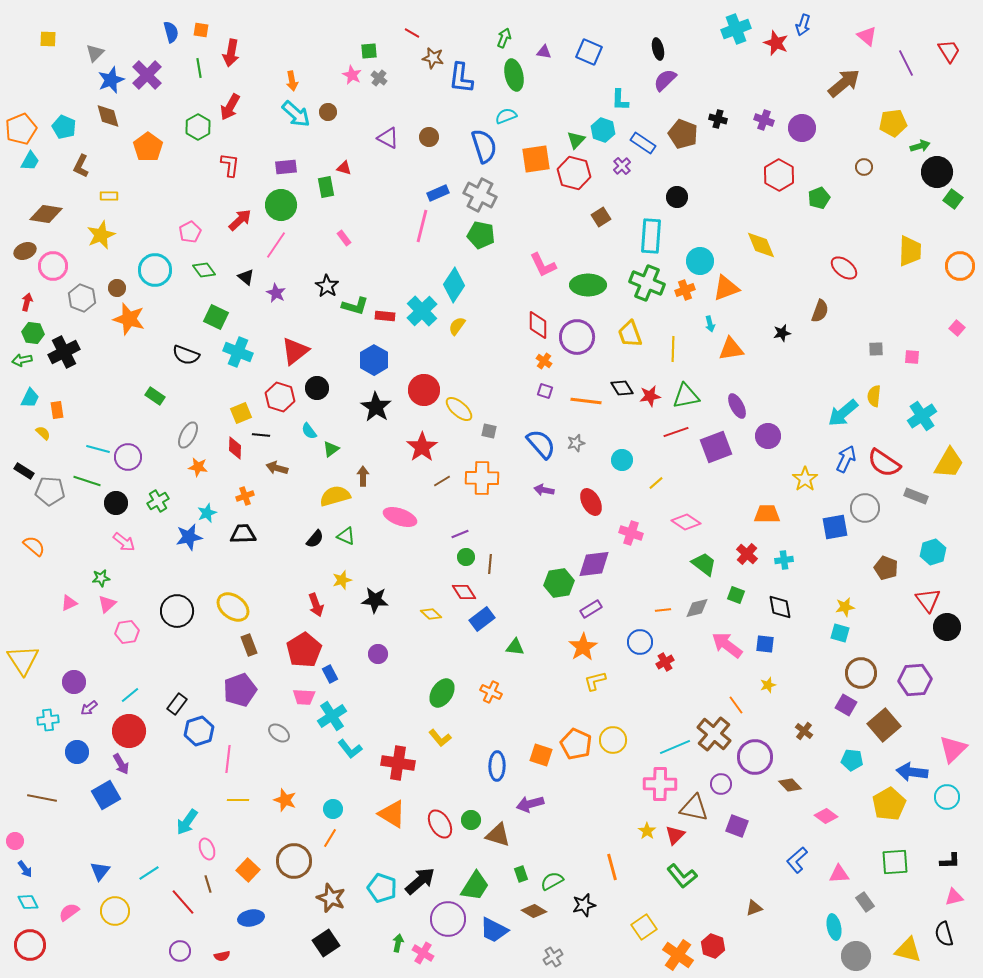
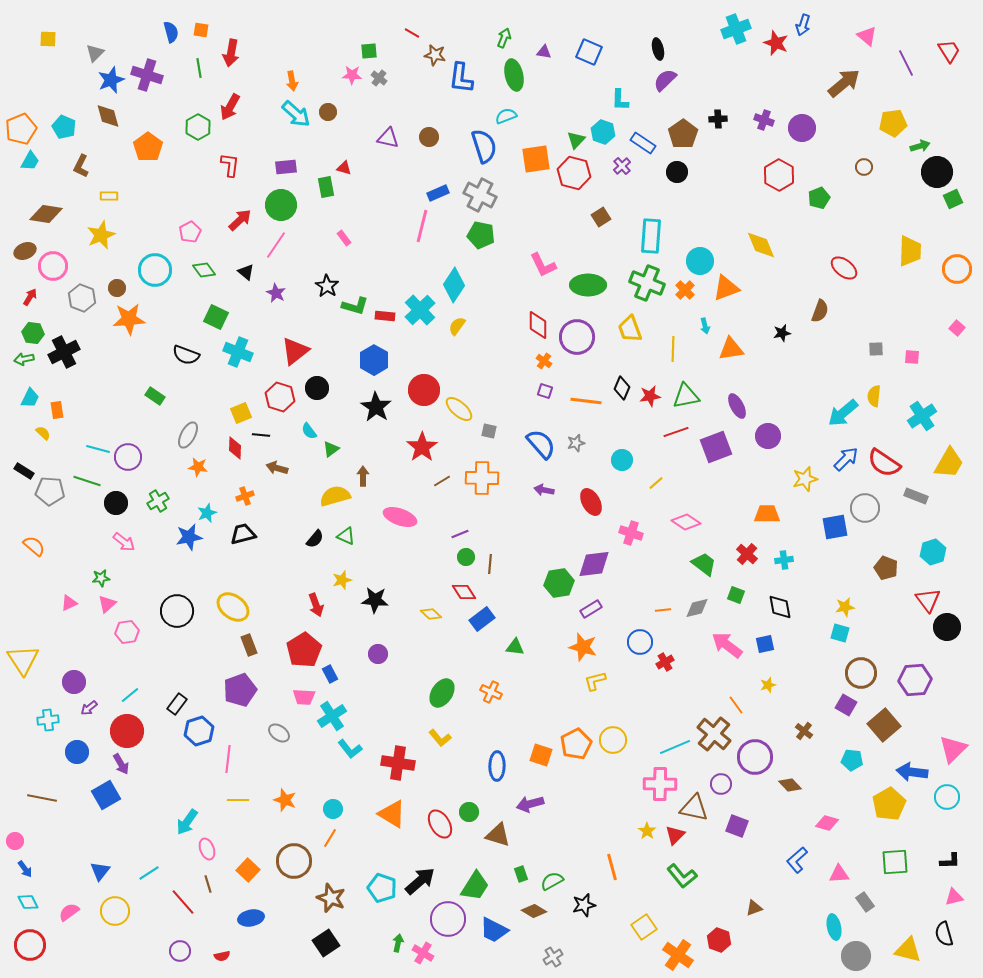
brown star at (433, 58): moved 2 px right, 3 px up
purple cross at (147, 75): rotated 28 degrees counterclockwise
pink star at (352, 75): rotated 24 degrees counterclockwise
black cross at (718, 119): rotated 18 degrees counterclockwise
cyan hexagon at (603, 130): moved 2 px down
brown pentagon at (683, 134): rotated 16 degrees clockwise
purple triangle at (388, 138): rotated 15 degrees counterclockwise
black circle at (677, 197): moved 25 px up
green square at (953, 199): rotated 30 degrees clockwise
orange circle at (960, 266): moved 3 px left, 3 px down
black triangle at (246, 277): moved 5 px up
orange cross at (685, 290): rotated 24 degrees counterclockwise
red arrow at (27, 302): moved 3 px right, 5 px up; rotated 18 degrees clockwise
cyan cross at (422, 311): moved 2 px left, 1 px up
orange star at (129, 319): rotated 20 degrees counterclockwise
cyan arrow at (710, 324): moved 5 px left, 2 px down
yellow trapezoid at (630, 334): moved 5 px up
green arrow at (22, 360): moved 2 px right, 1 px up
black diamond at (622, 388): rotated 55 degrees clockwise
blue arrow at (846, 459): rotated 20 degrees clockwise
yellow star at (805, 479): rotated 20 degrees clockwise
black trapezoid at (243, 534): rotated 12 degrees counterclockwise
blue square at (765, 644): rotated 18 degrees counterclockwise
orange star at (583, 647): rotated 24 degrees counterclockwise
red circle at (129, 731): moved 2 px left
orange pentagon at (576, 744): rotated 20 degrees clockwise
pink diamond at (826, 816): moved 1 px right, 7 px down; rotated 20 degrees counterclockwise
green circle at (471, 820): moved 2 px left, 8 px up
red hexagon at (713, 946): moved 6 px right, 6 px up
